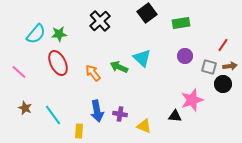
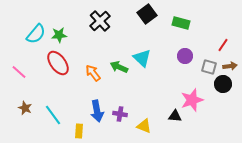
black square: moved 1 px down
green rectangle: rotated 24 degrees clockwise
green star: moved 1 px down
red ellipse: rotated 10 degrees counterclockwise
